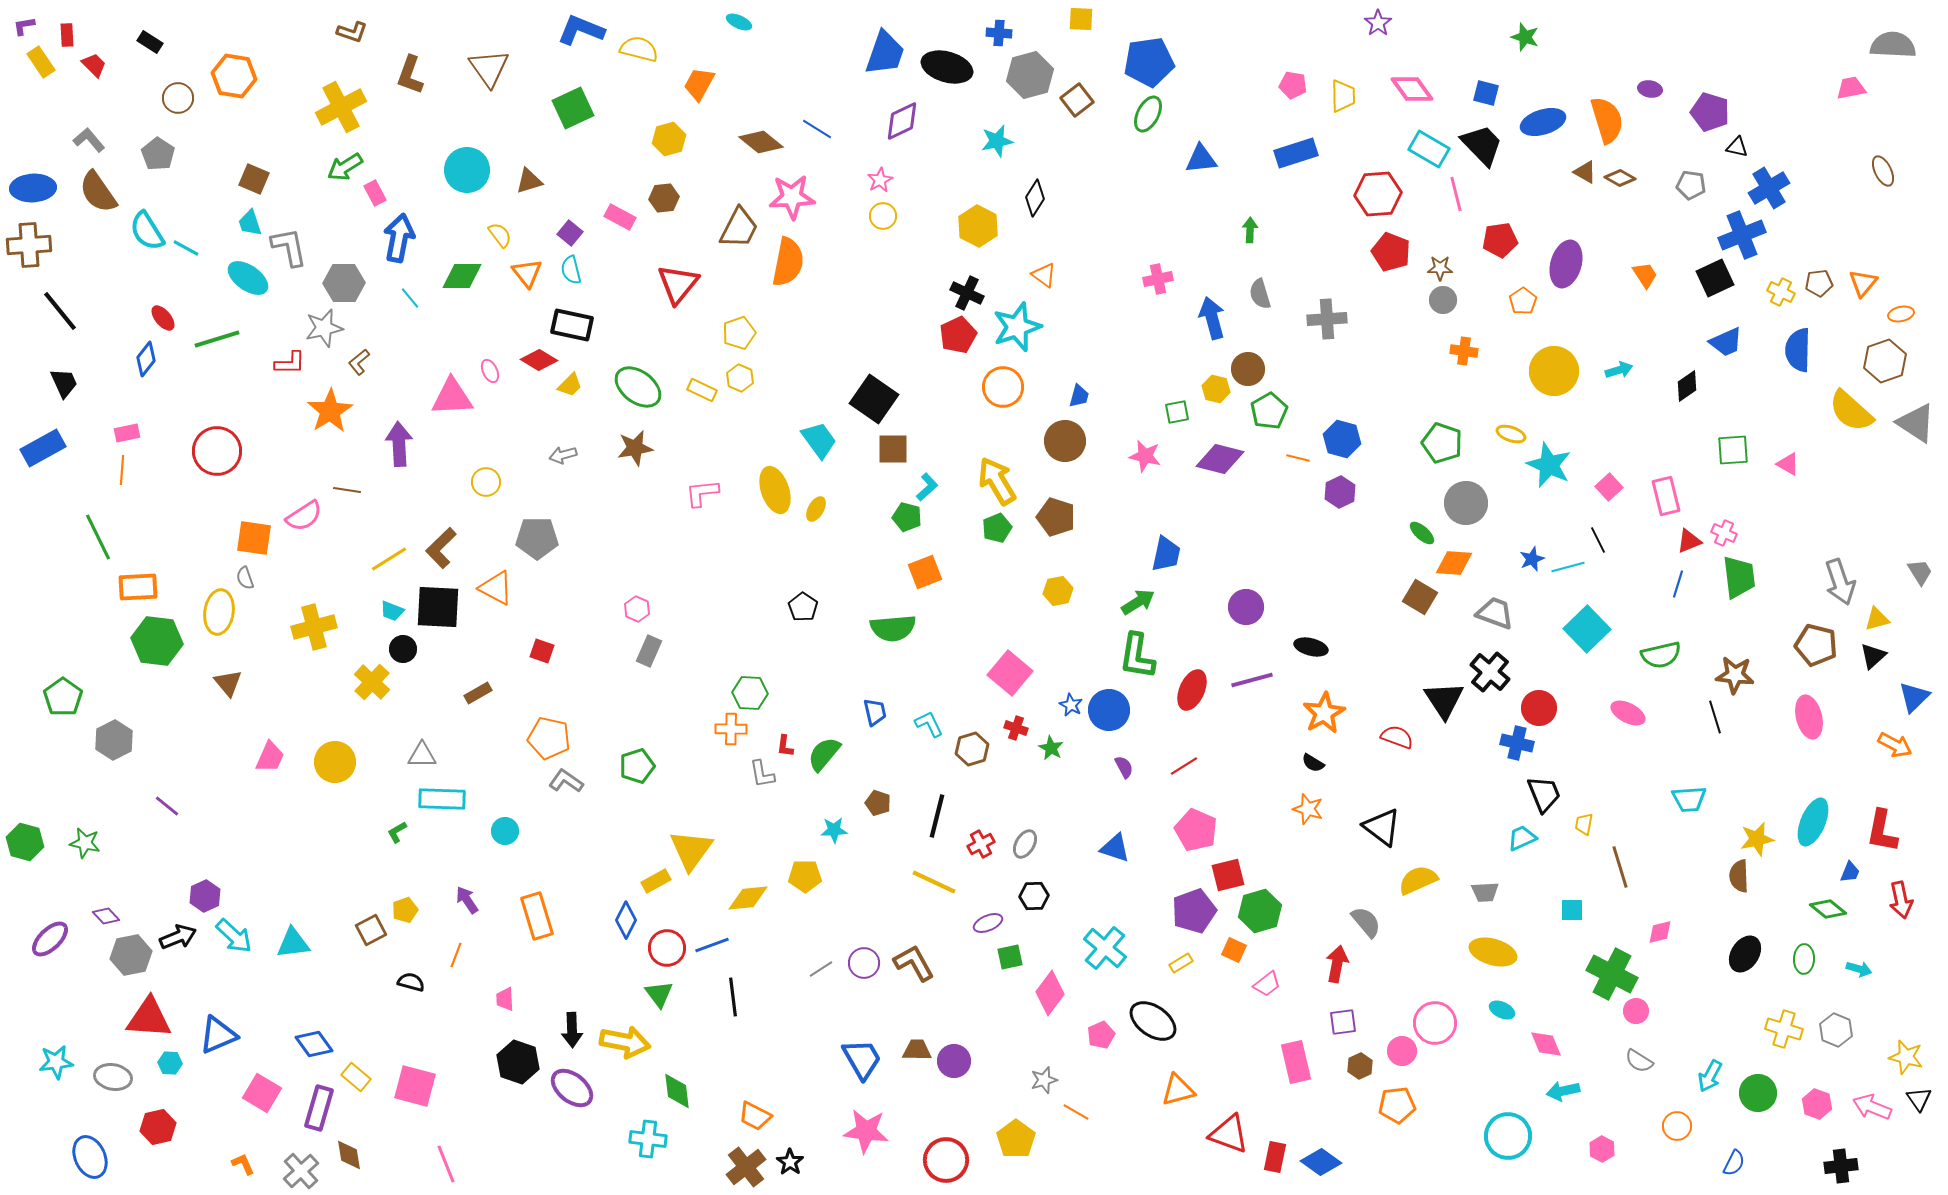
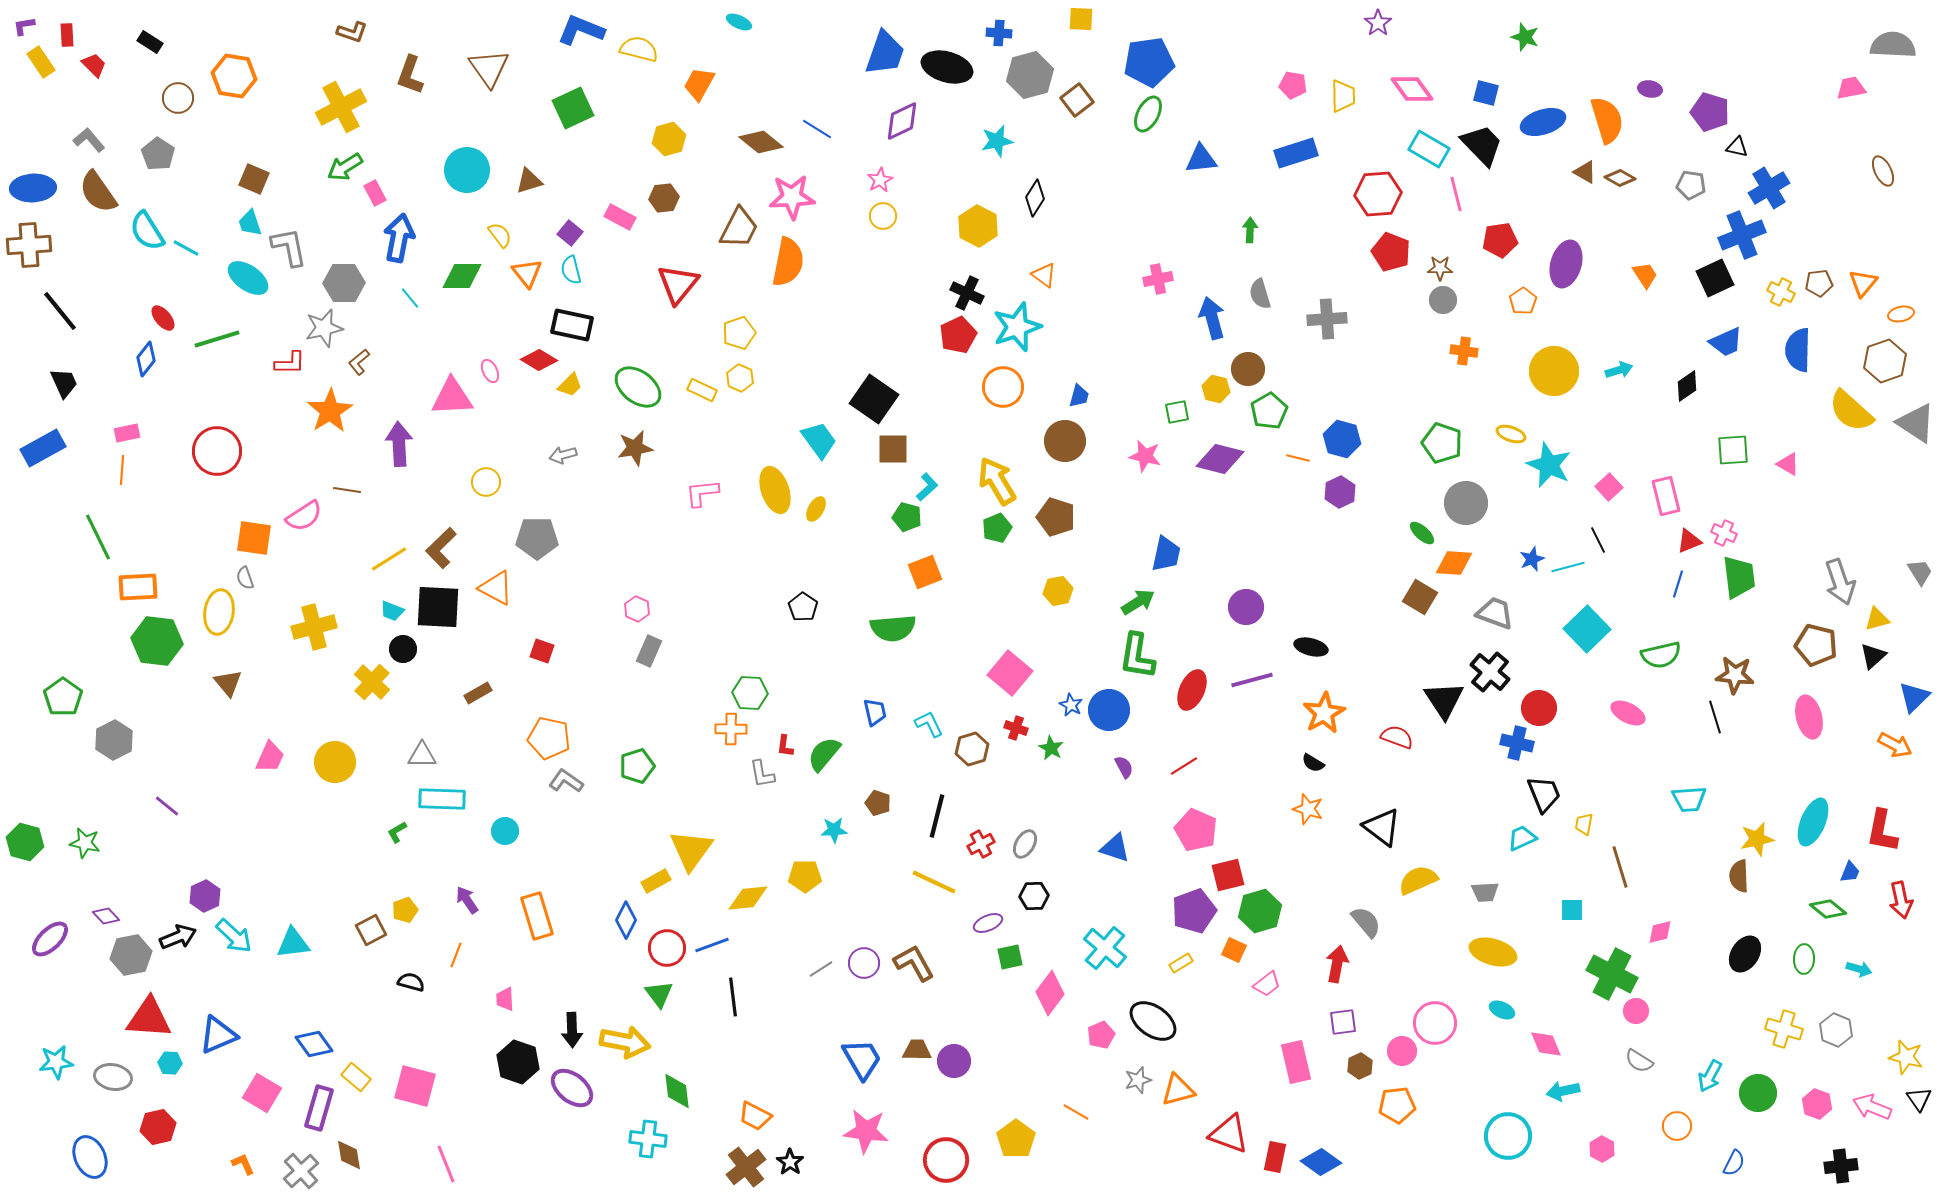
gray star at (1044, 1080): moved 94 px right
